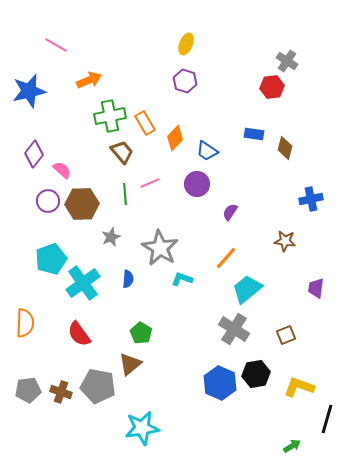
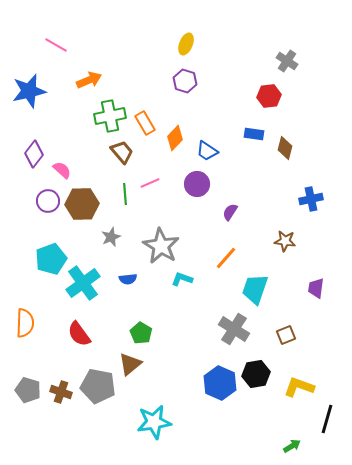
red hexagon at (272, 87): moved 3 px left, 9 px down
gray star at (160, 248): moved 1 px right, 2 px up
blue semicircle at (128, 279): rotated 78 degrees clockwise
cyan trapezoid at (247, 289): moved 8 px right; rotated 32 degrees counterclockwise
gray pentagon at (28, 390): rotated 25 degrees clockwise
cyan star at (142, 428): moved 12 px right, 6 px up
